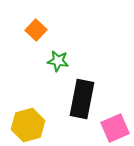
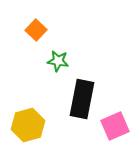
pink square: moved 2 px up
